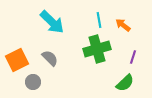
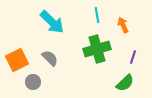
cyan line: moved 2 px left, 5 px up
orange arrow: rotated 28 degrees clockwise
